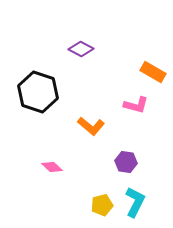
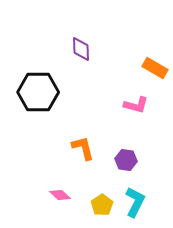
purple diamond: rotated 60 degrees clockwise
orange rectangle: moved 2 px right, 4 px up
black hexagon: rotated 18 degrees counterclockwise
orange L-shape: moved 8 px left, 22 px down; rotated 144 degrees counterclockwise
purple hexagon: moved 2 px up
pink diamond: moved 8 px right, 28 px down
yellow pentagon: rotated 20 degrees counterclockwise
